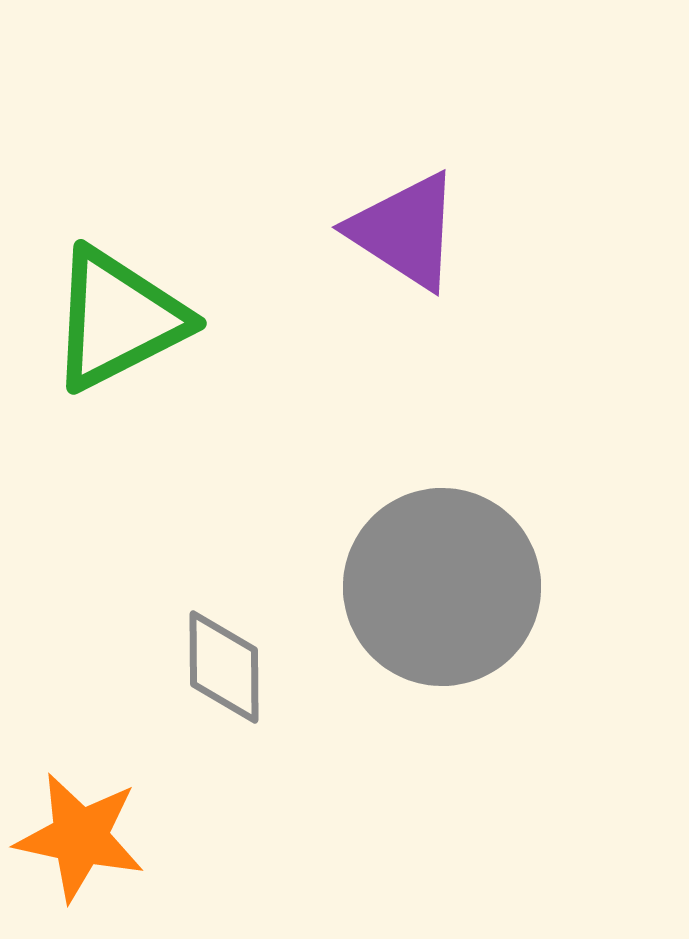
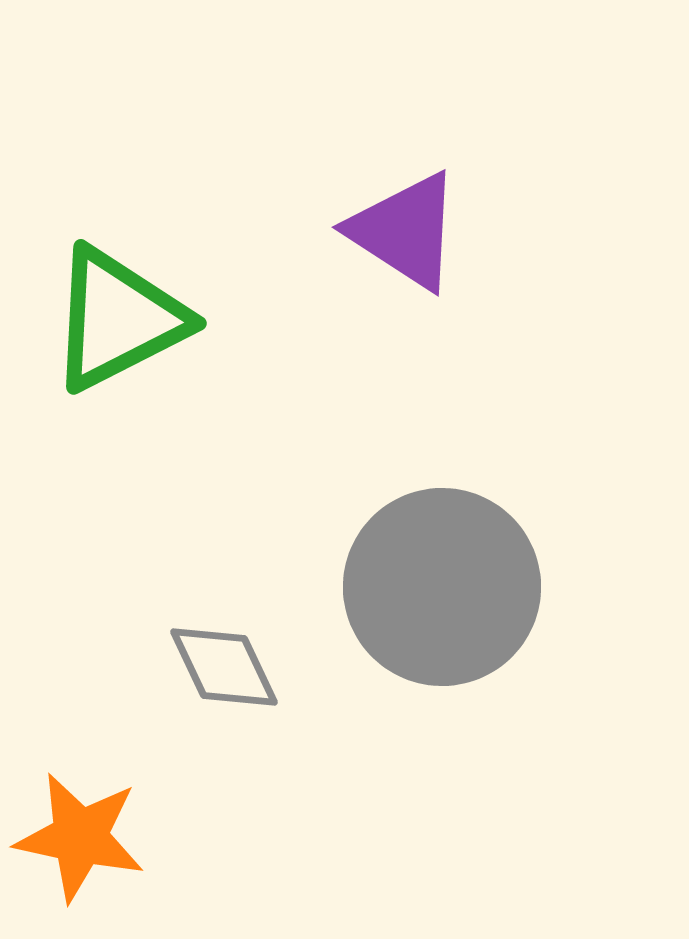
gray diamond: rotated 25 degrees counterclockwise
